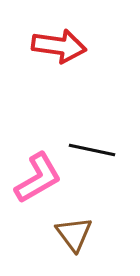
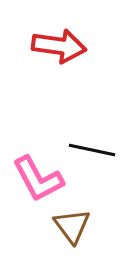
pink L-shape: moved 1 px down; rotated 92 degrees clockwise
brown triangle: moved 2 px left, 8 px up
